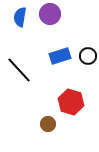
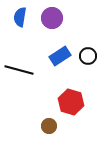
purple circle: moved 2 px right, 4 px down
blue rectangle: rotated 15 degrees counterclockwise
black line: rotated 32 degrees counterclockwise
brown circle: moved 1 px right, 2 px down
